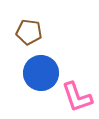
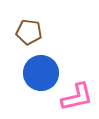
pink L-shape: rotated 84 degrees counterclockwise
